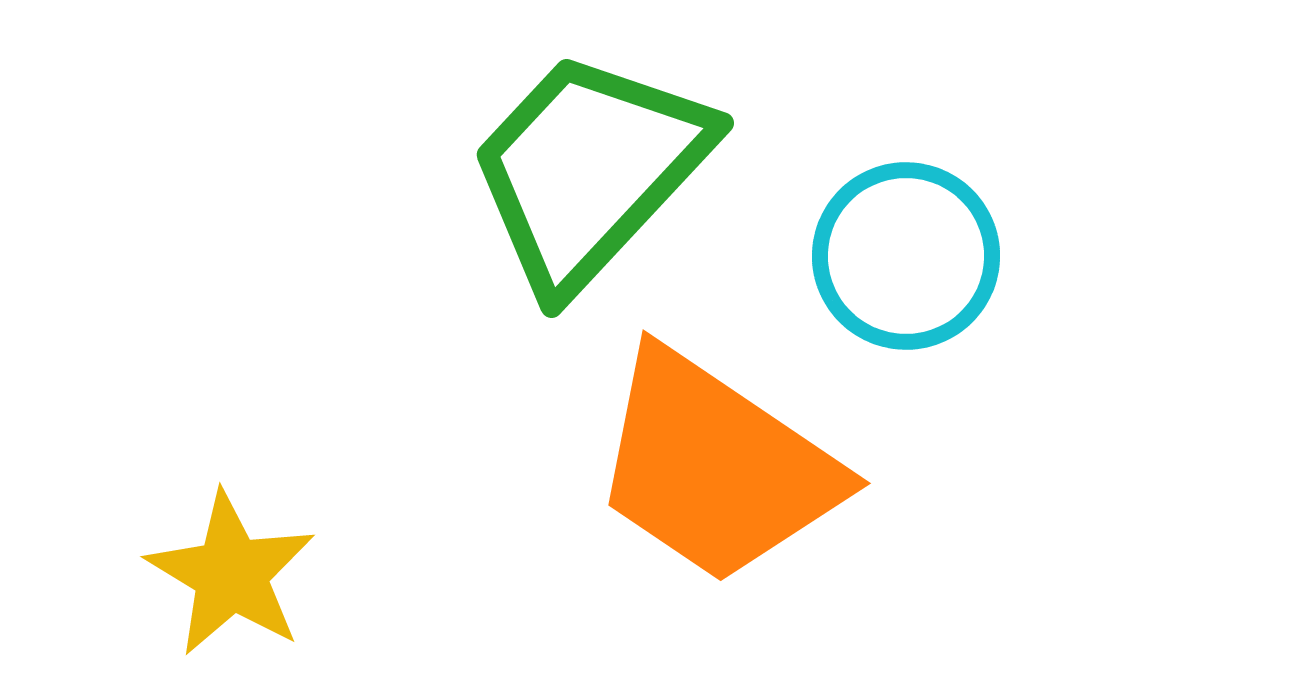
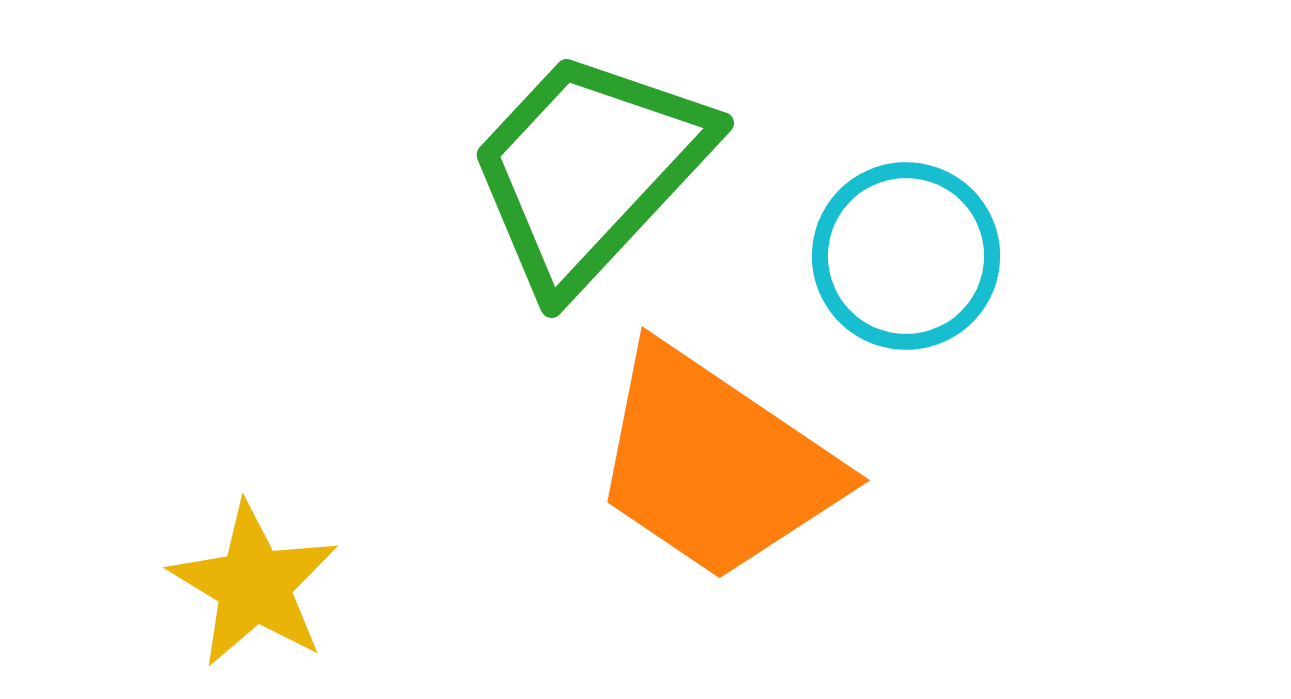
orange trapezoid: moved 1 px left, 3 px up
yellow star: moved 23 px right, 11 px down
